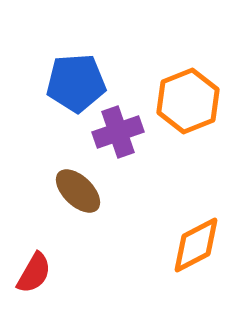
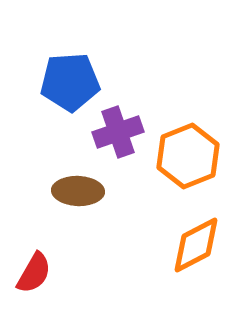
blue pentagon: moved 6 px left, 1 px up
orange hexagon: moved 55 px down
brown ellipse: rotated 42 degrees counterclockwise
